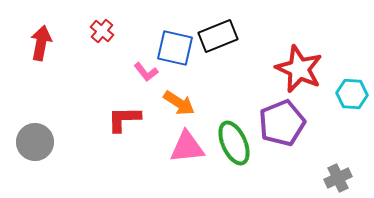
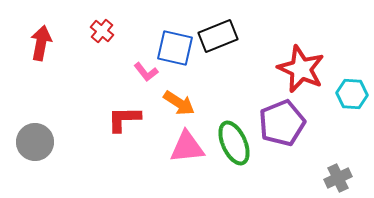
red star: moved 2 px right
